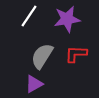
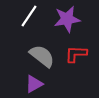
gray semicircle: rotated 96 degrees clockwise
